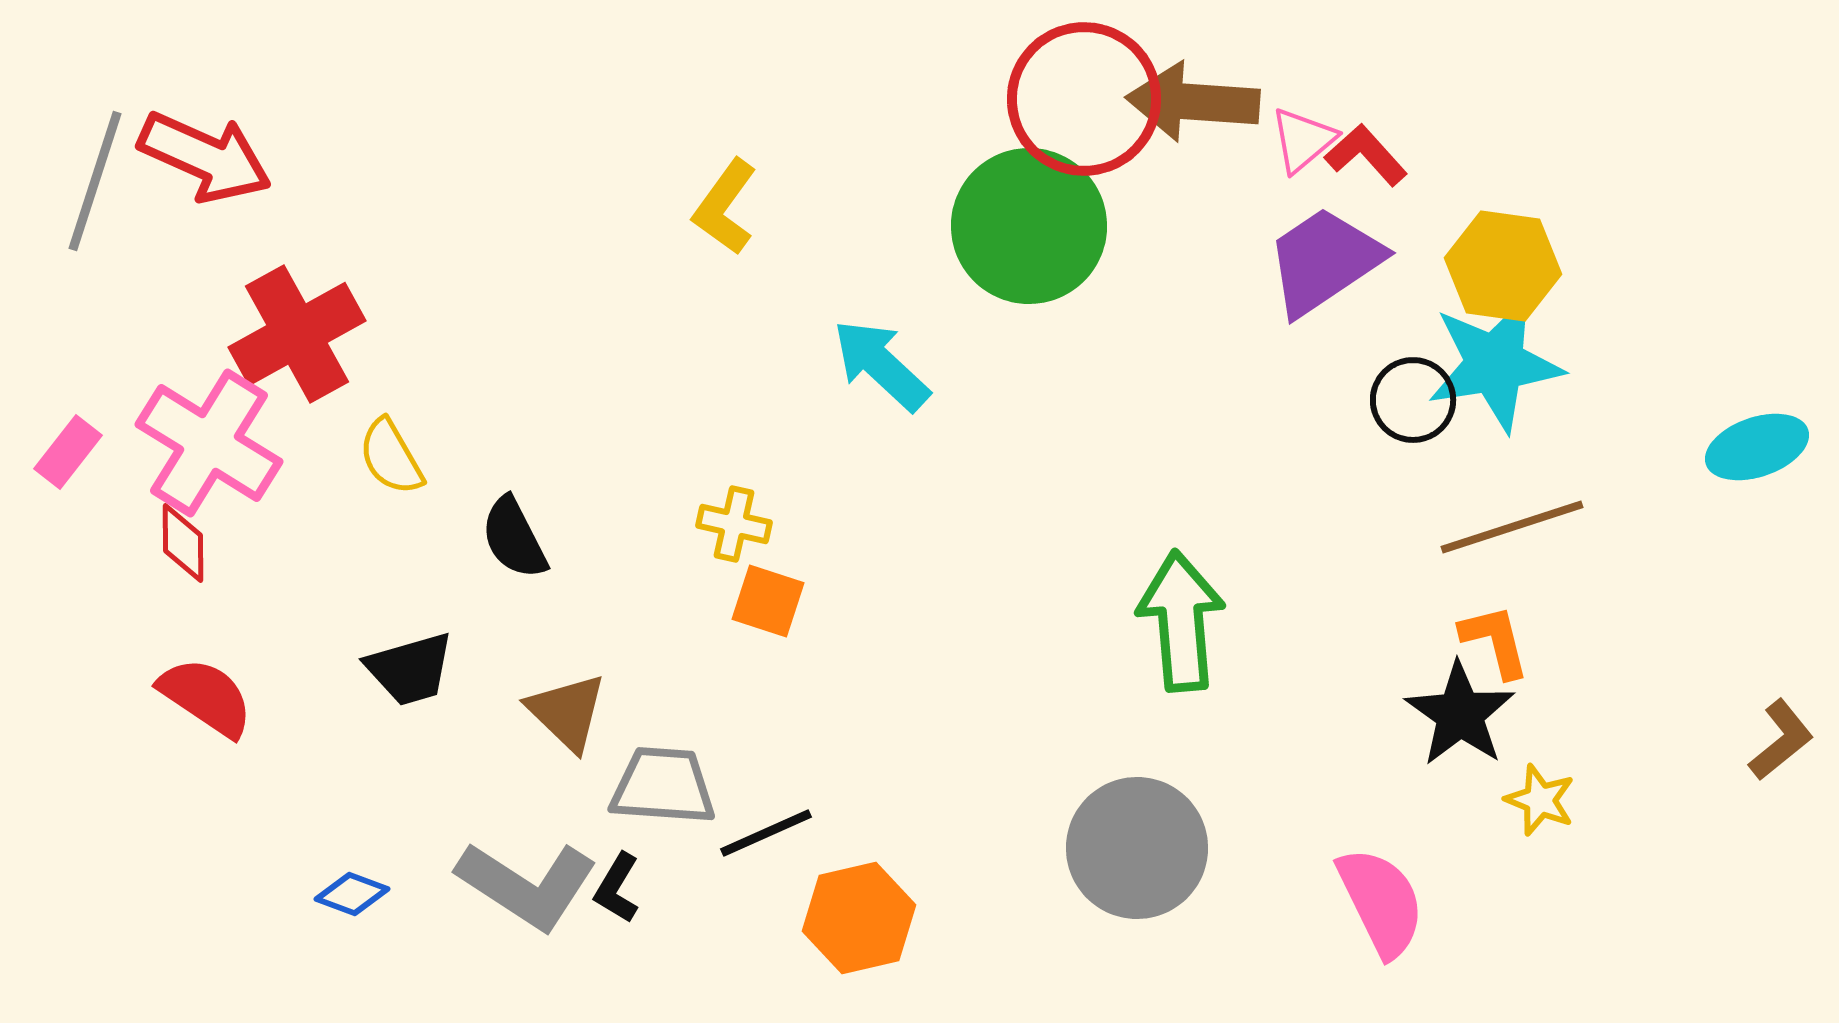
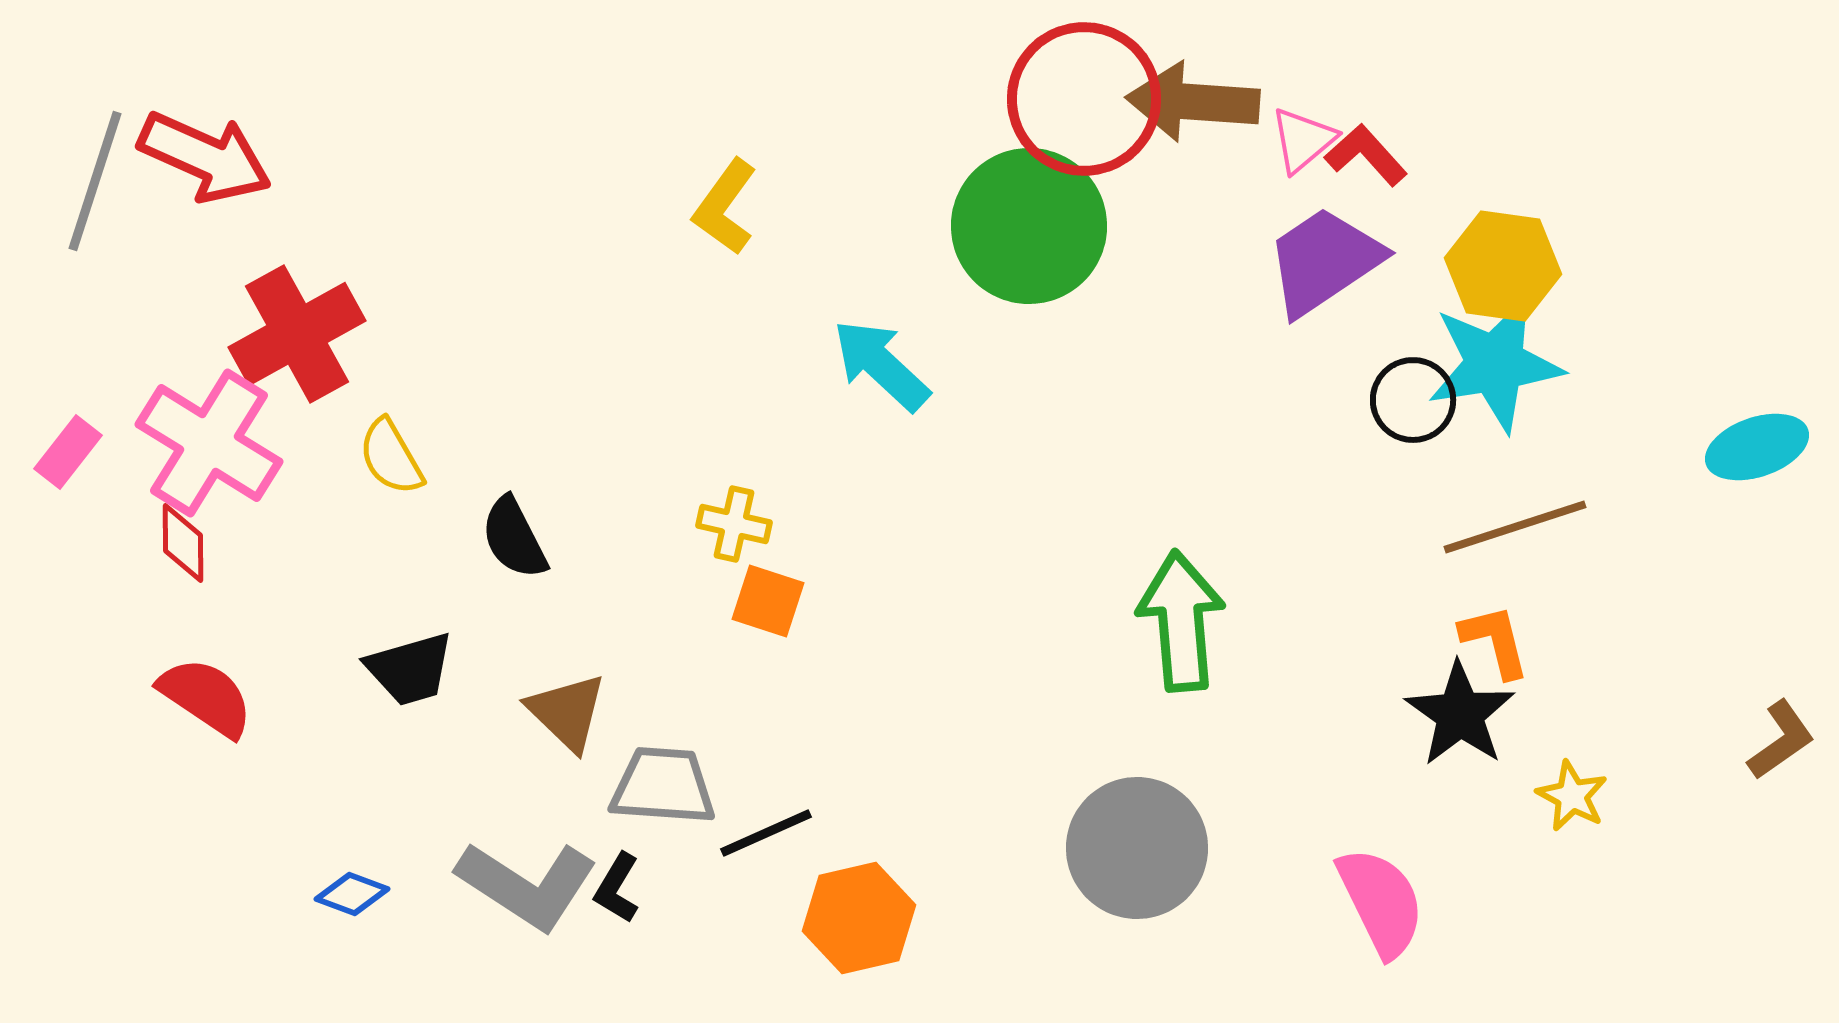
brown line: moved 3 px right
brown L-shape: rotated 4 degrees clockwise
yellow star: moved 32 px right, 4 px up; rotated 6 degrees clockwise
